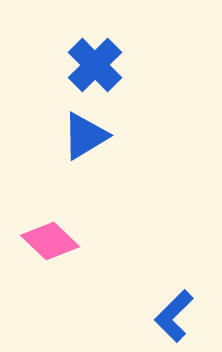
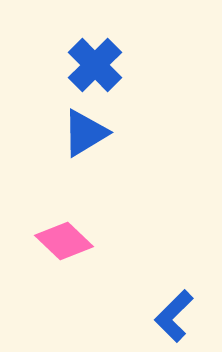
blue triangle: moved 3 px up
pink diamond: moved 14 px right
